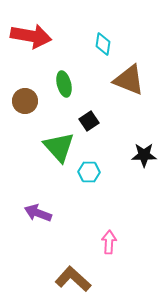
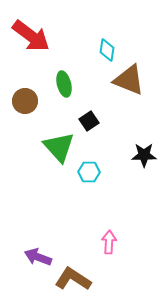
red arrow: rotated 27 degrees clockwise
cyan diamond: moved 4 px right, 6 px down
purple arrow: moved 44 px down
brown L-shape: rotated 9 degrees counterclockwise
